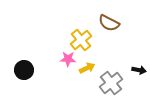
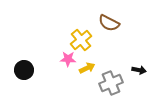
gray cross: rotated 15 degrees clockwise
